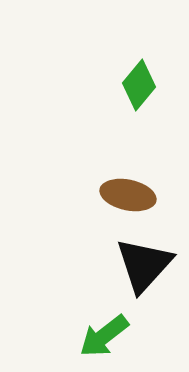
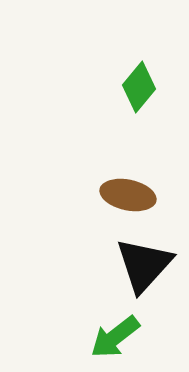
green diamond: moved 2 px down
green arrow: moved 11 px right, 1 px down
